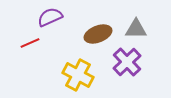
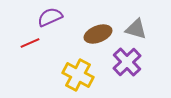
gray triangle: rotated 15 degrees clockwise
